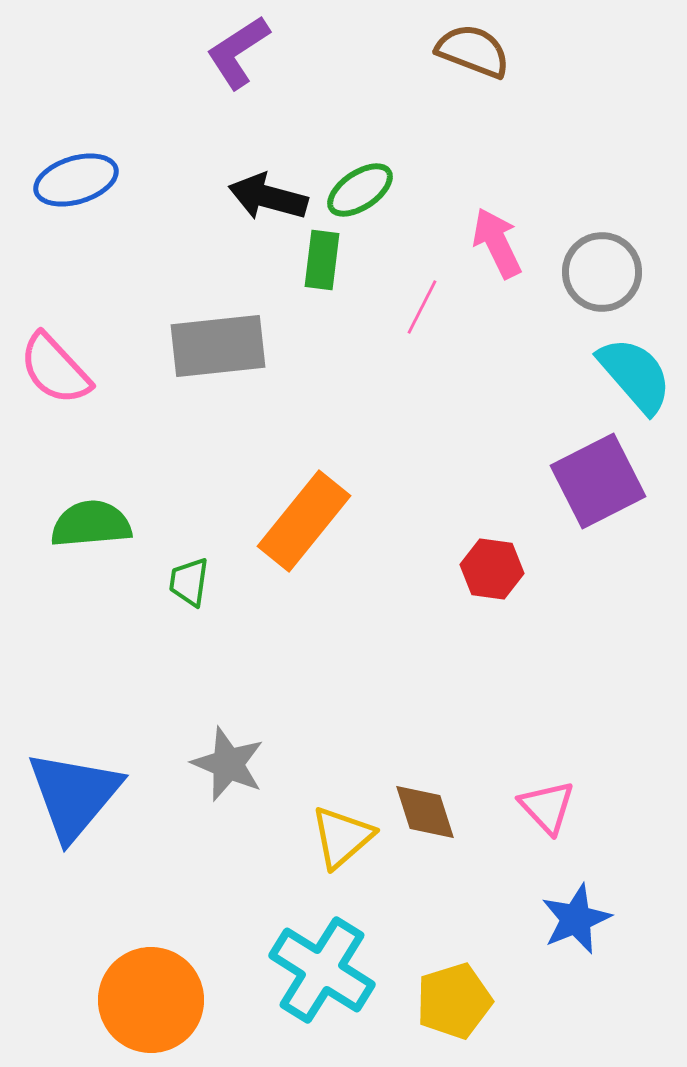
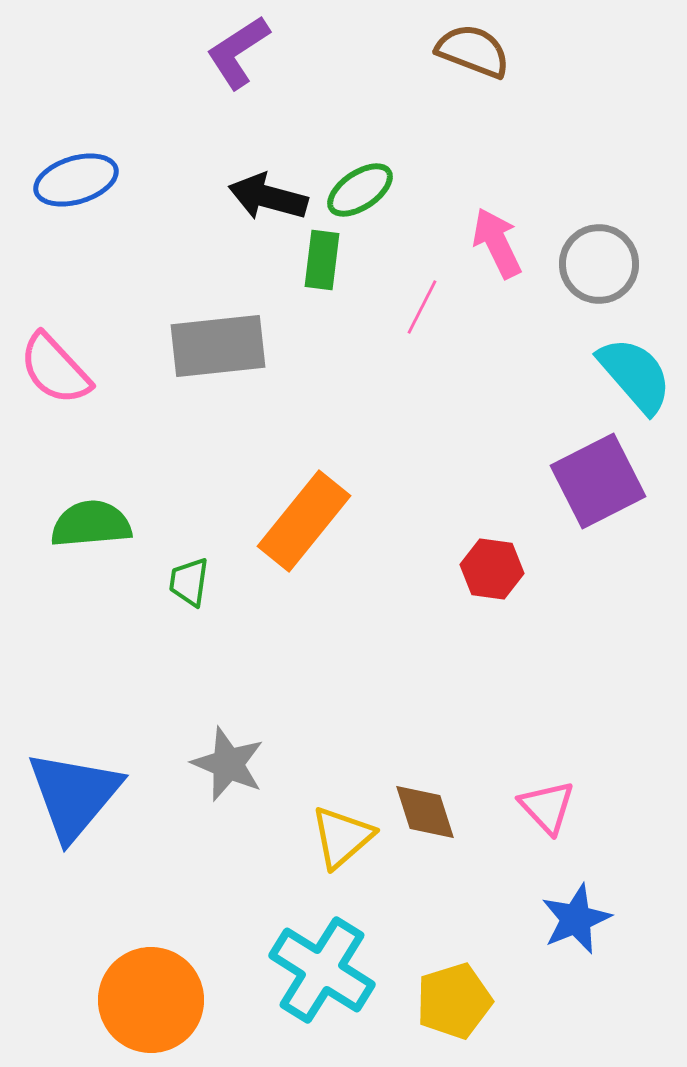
gray circle: moved 3 px left, 8 px up
